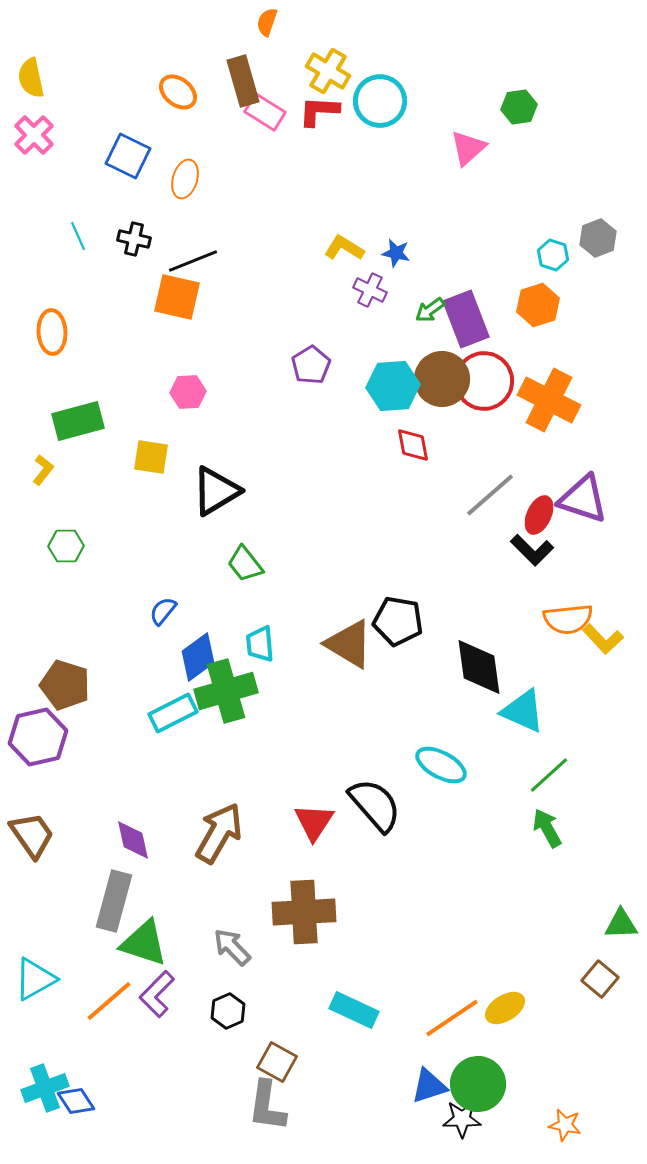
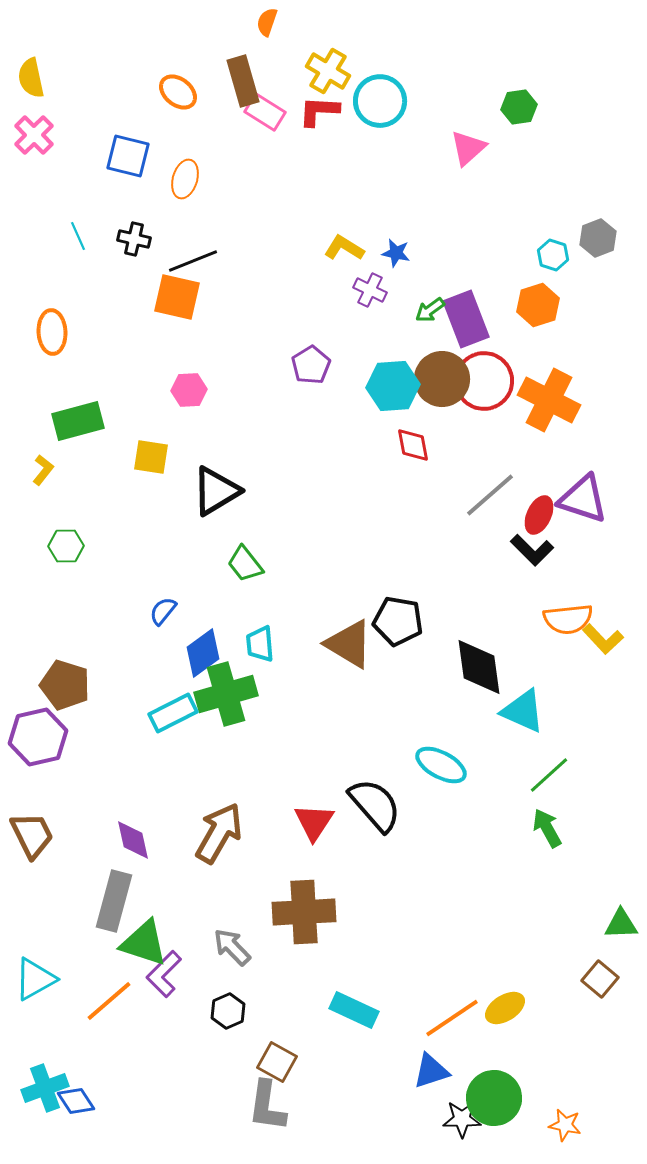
blue square at (128, 156): rotated 12 degrees counterclockwise
pink hexagon at (188, 392): moved 1 px right, 2 px up
blue diamond at (198, 657): moved 5 px right, 4 px up
green cross at (226, 691): moved 3 px down
brown trapezoid at (32, 835): rotated 9 degrees clockwise
purple L-shape at (157, 994): moved 7 px right, 20 px up
green circle at (478, 1084): moved 16 px right, 14 px down
blue triangle at (429, 1086): moved 2 px right, 15 px up
